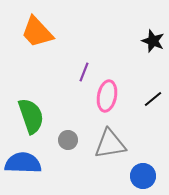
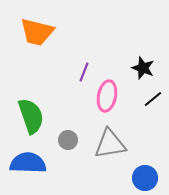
orange trapezoid: rotated 33 degrees counterclockwise
black star: moved 10 px left, 27 px down
blue semicircle: moved 5 px right
blue circle: moved 2 px right, 2 px down
